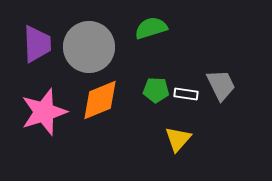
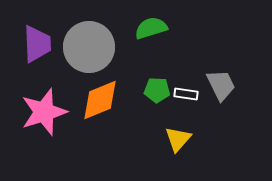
green pentagon: moved 1 px right
